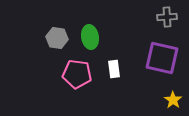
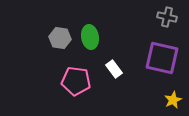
gray cross: rotated 18 degrees clockwise
gray hexagon: moved 3 px right
white rectangle: rotated 30 degrees counterclockwise
pink pentagon: moved 1 px left, 7 px down
yellow star: rotated 12 degrees clockwise
